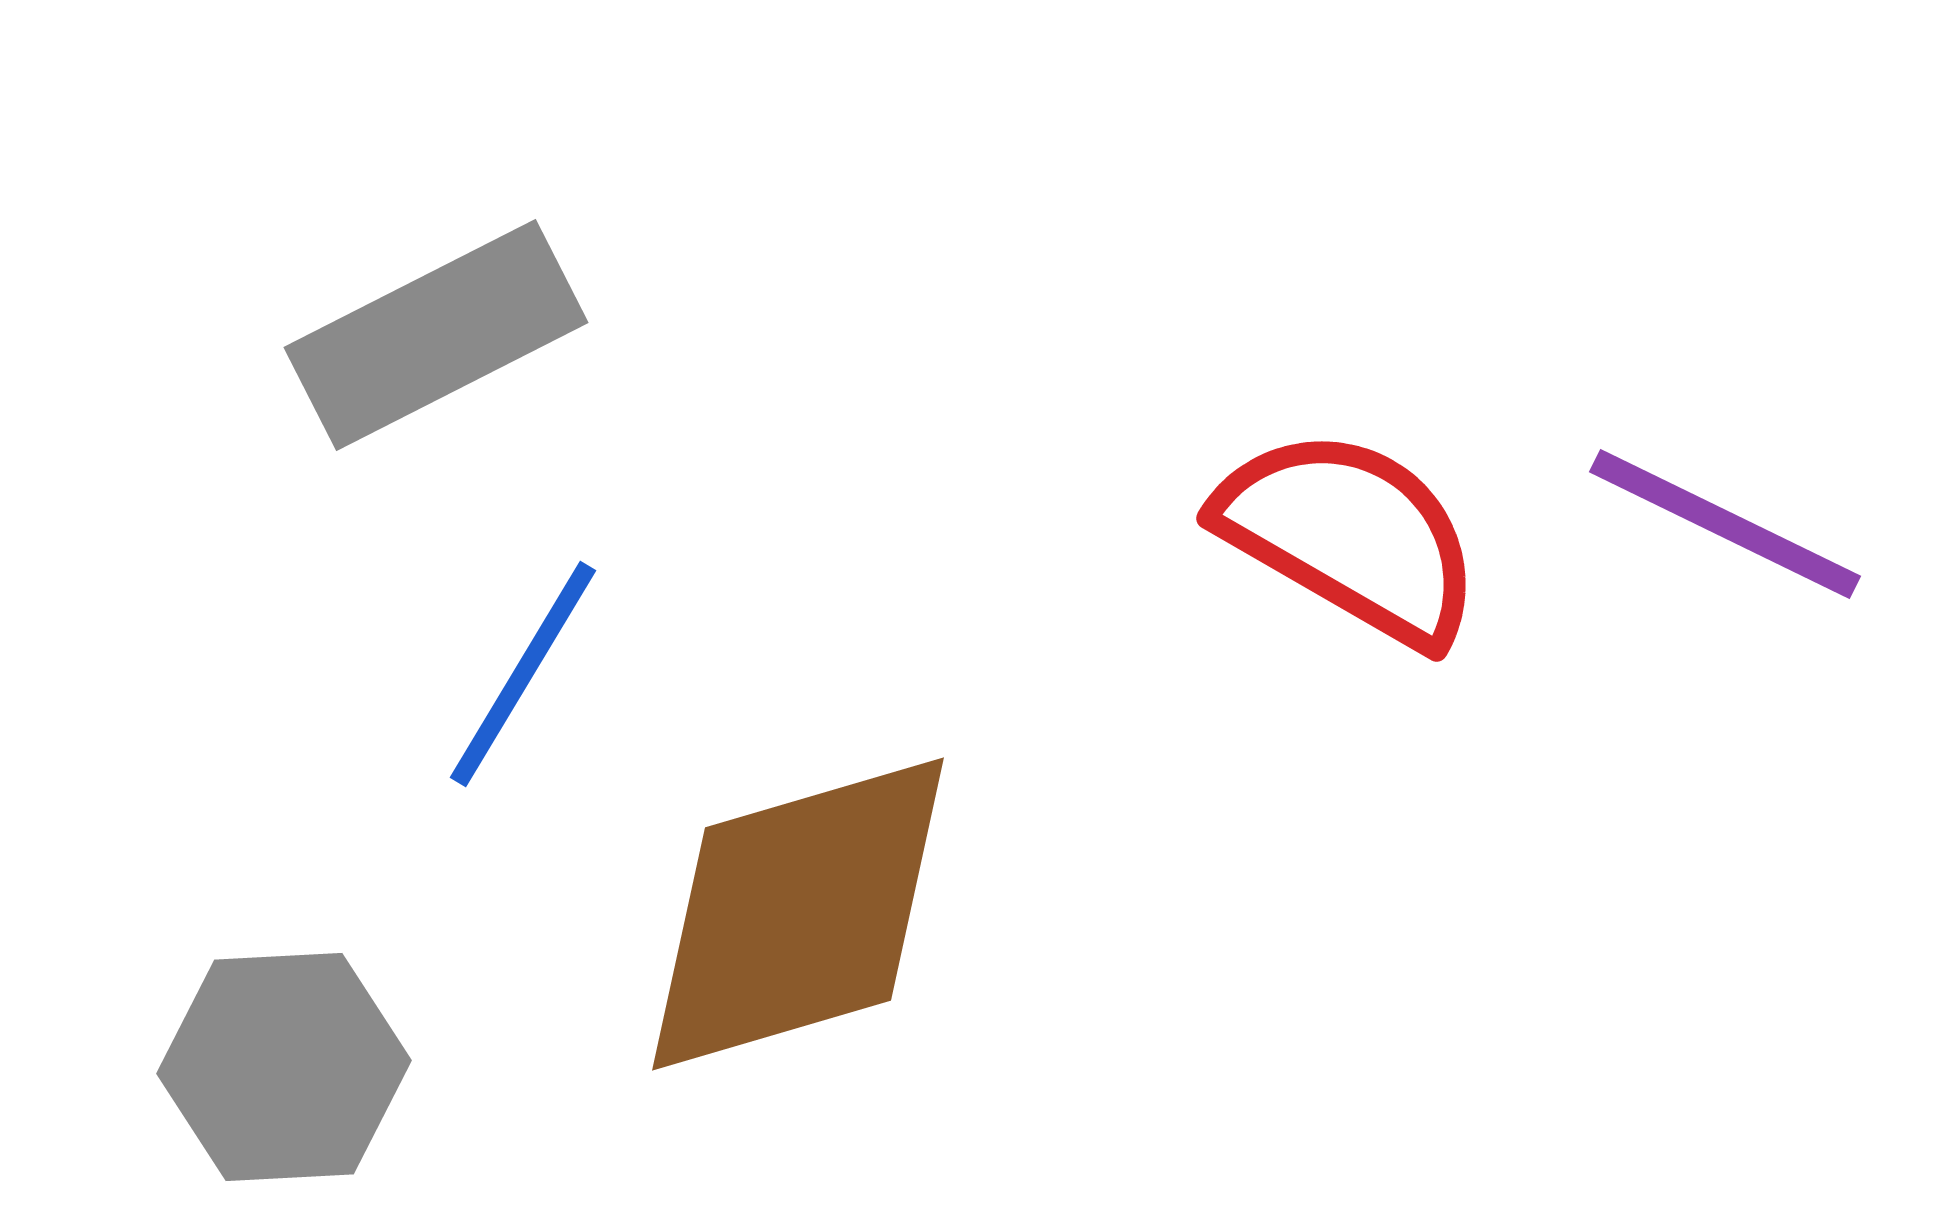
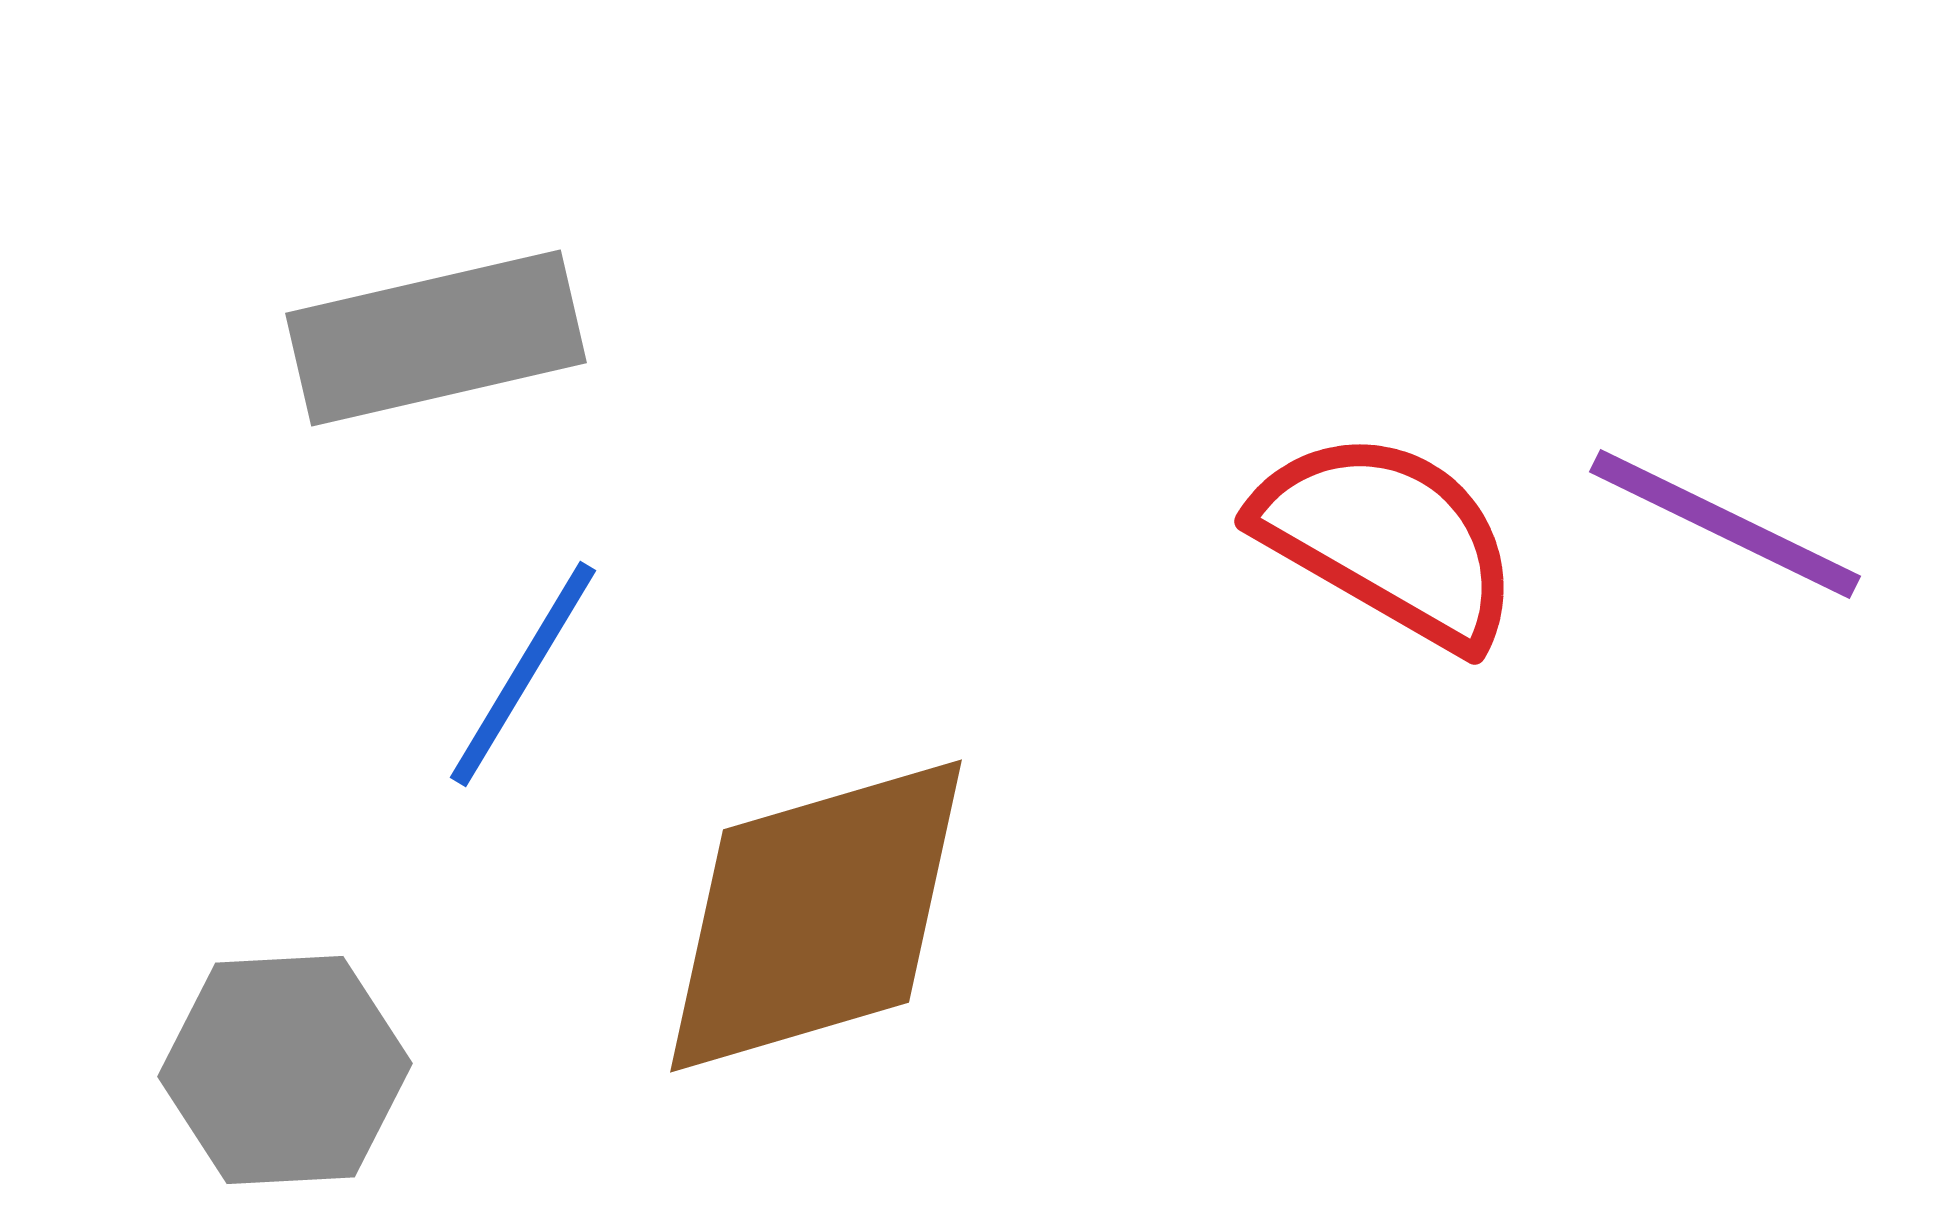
gray rectangle: moved 3 px down; rotated 14 degrees clockwise
red semicircle: moved 38 px right, 3 px down
brown diamond: moved 18 px right, 2 px down
gray hexagon: moved 1 px right, 3 px down
